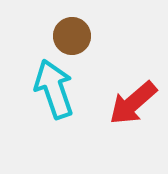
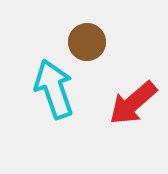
brown circle: moved 15 px right, 6 px down
